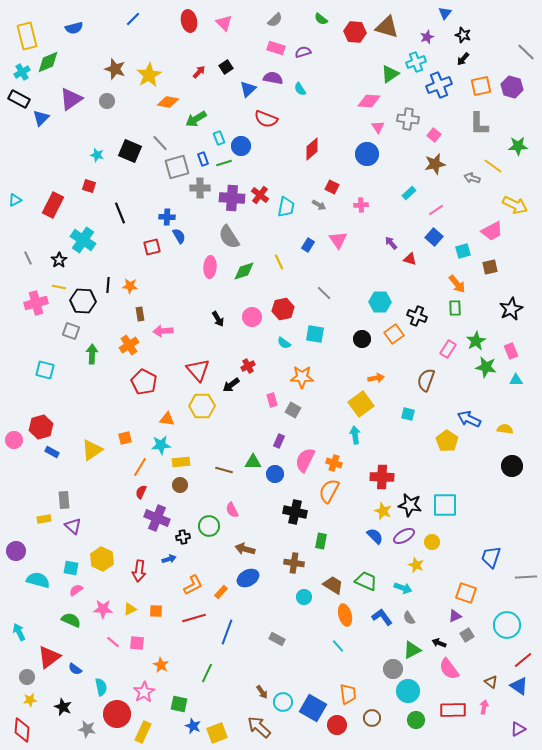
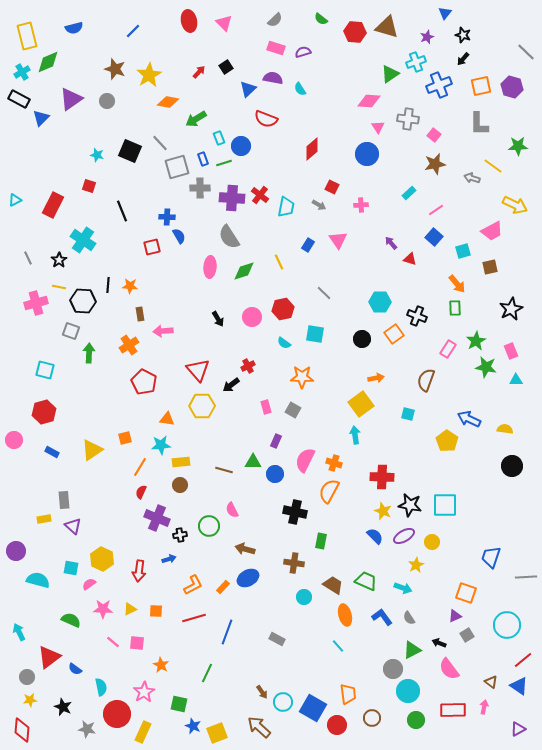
blue line at (133, 19): moved 12 px down
black line at (120, 213): moved 2 px right, 2 px up
green arrow at (92, 354): moved 3 px left, 1 px up
pink rectangle at (272, 400): moved 6 px left, 7 px down
red hexagon at (41, 427): moved 3 px right, 15 px up
purple rectangle at (279, 441): moved 3 px left
black cross at (183, 537): moved 3 px left, 2 px up
yellow star at (416, 565): rotated 21 degrees clockwise
pink semicircle at (76, 590): moved 13 px right, 6 px up
orange rectangle at (221, 592): moved 2 px right, 5 px up
